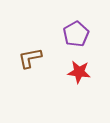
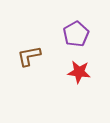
brown L-shape: moved 1 px left, 2 px up
